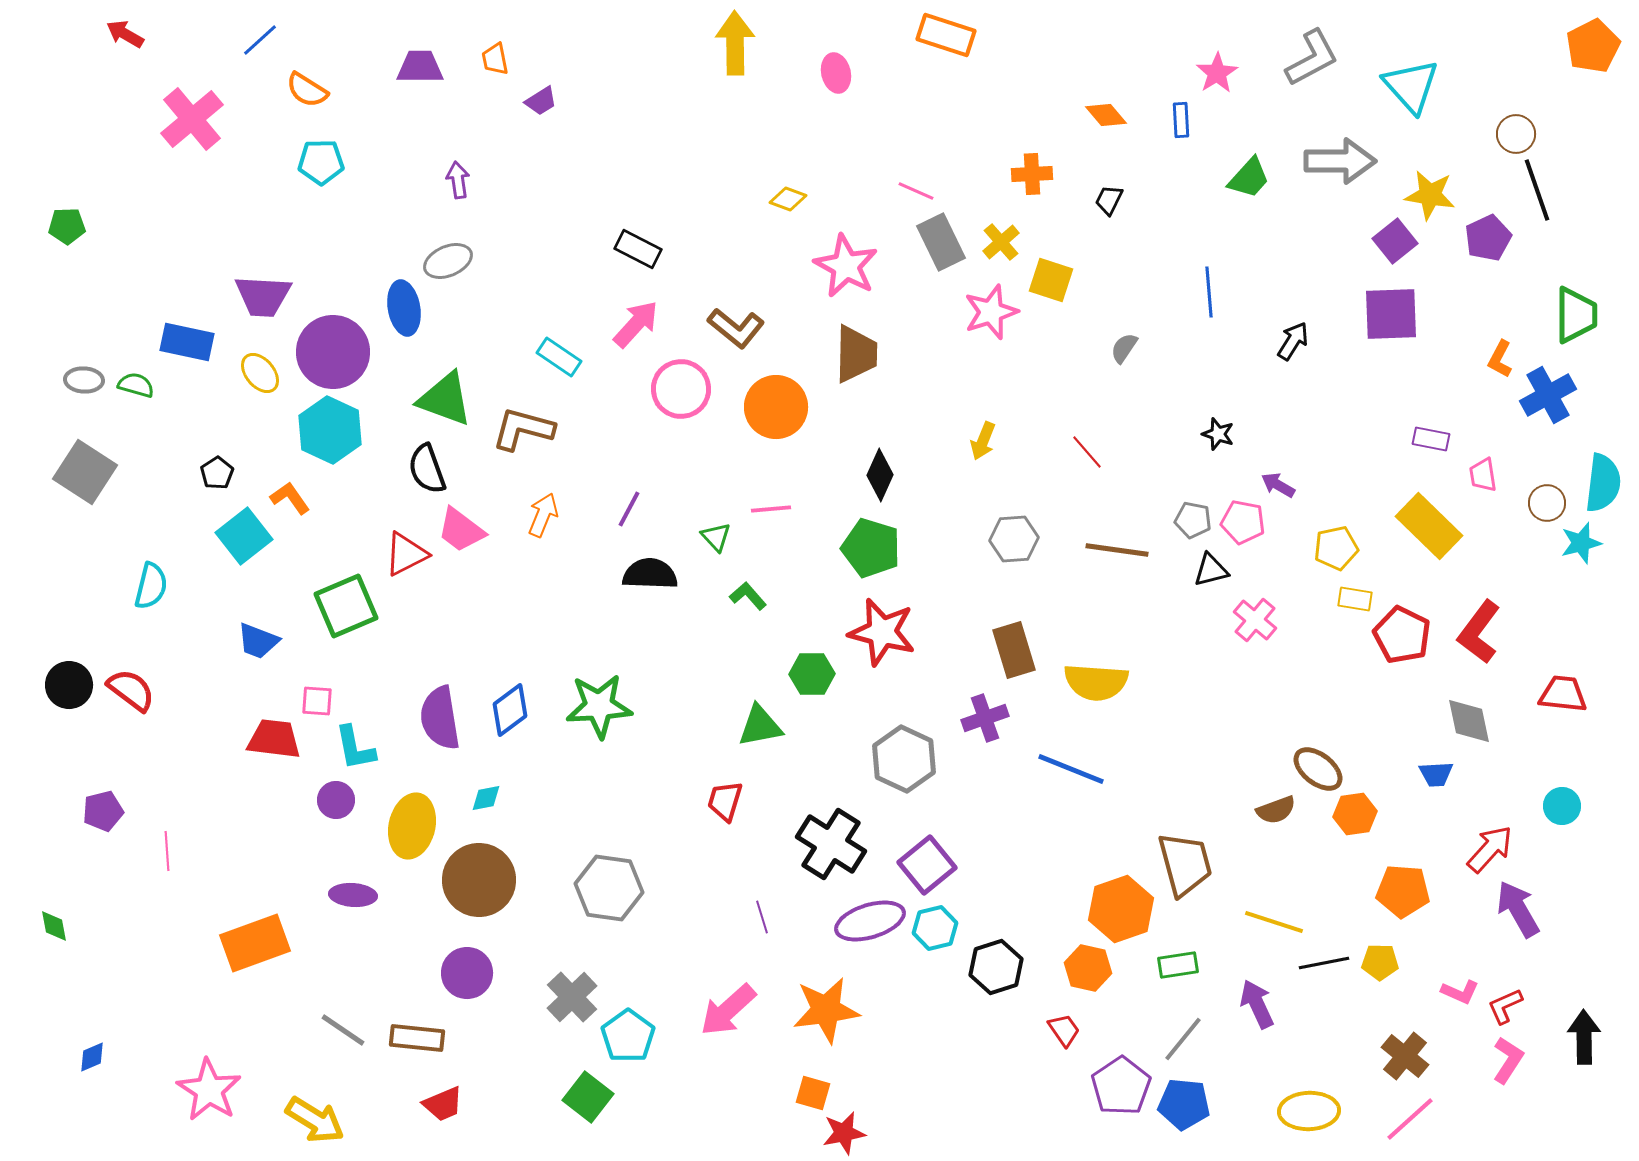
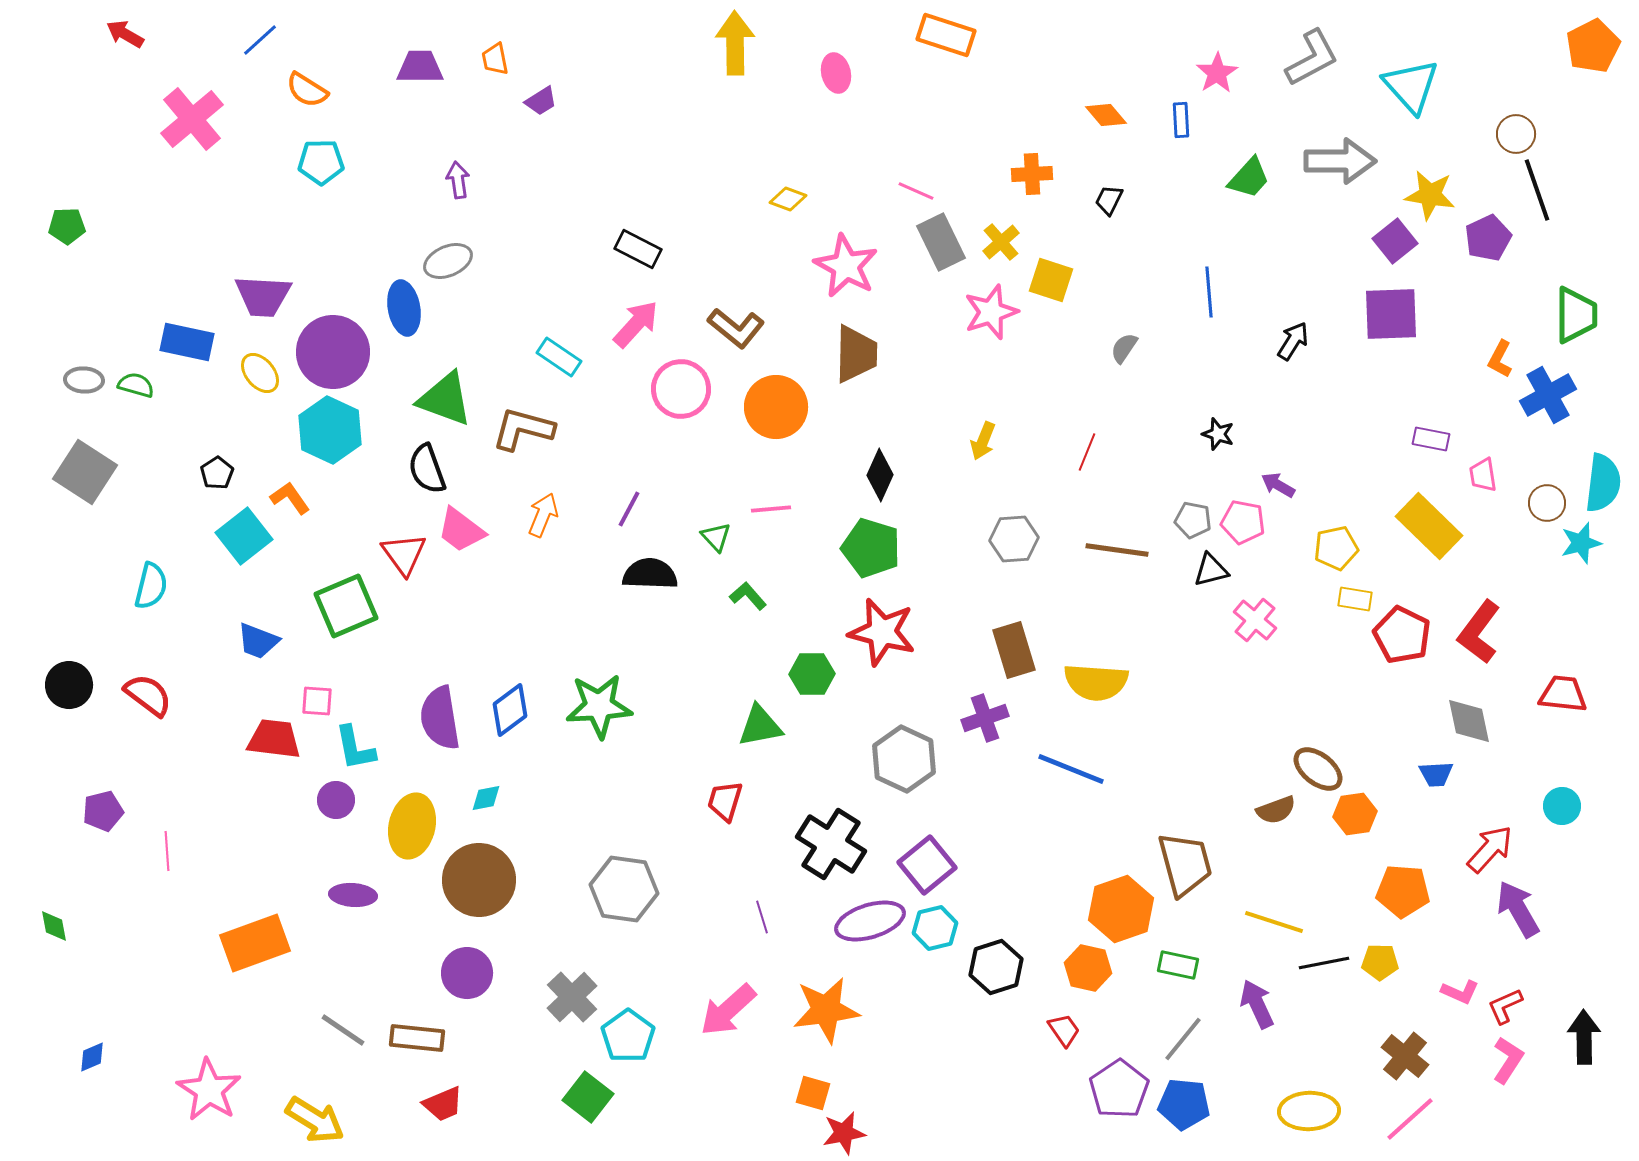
red line at (1087, 452): rotated 63 degrees clockwise
red triangle at (406, 554): moved 2 px left; rotated 39 degrees counterclockwise
red semicircle at (131, 690): moved 17 px right, 5 px down
gray hexagon at (609, 888): moved 15 px right, 1 px down
green rectangle at (1178, 965): rotated 21 degrees clockwise
purple pentagon at (1121, 1086): moved 2 px left, 3 px down
